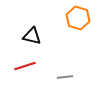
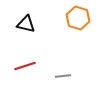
black triangle: moved 6 px left, 12 px up
gray line: moved 2 px left, 1 px up
